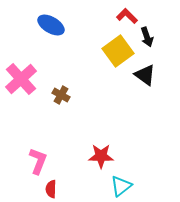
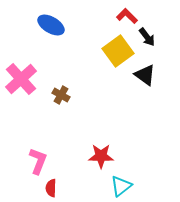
black arrow: rotated 18 degrees counterclockwise
red semicircle: moved 1 px up
